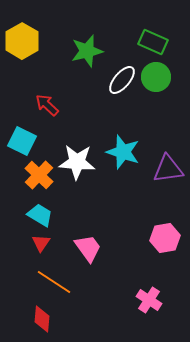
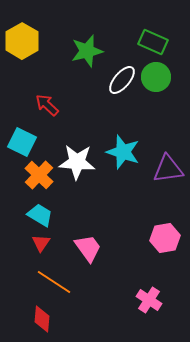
cyan square: moved 1 px down
